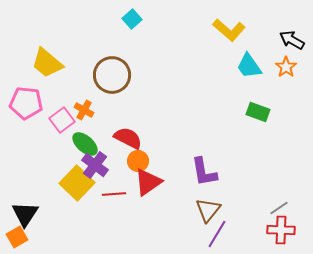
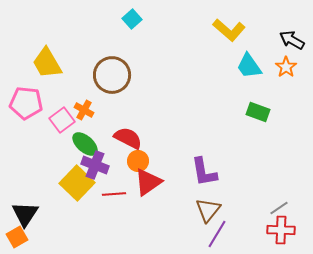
yellow trapezoid: rotated 20 degrees clockwise
purple cross: rotated 16 degrees counterclockwise
